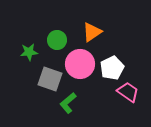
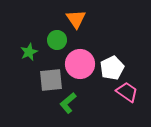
orange triangle: moved 16 px left, 13 px up; rotated 30 degrees counterclockwise
green star: rotated 18 degrees counterclockwise
gray square: moved 1 px right, 1 px down; rotated 25 degrees counterclockwise
pink trapezoid: moved 1 px left
